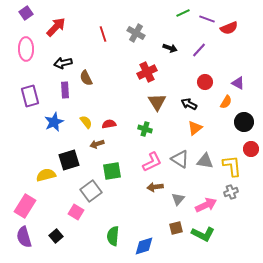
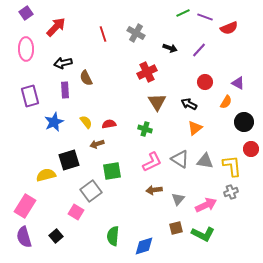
purple line at (207, 19): moved 2 px left, 2 px up
brown arrow at (155, 187): moved 1 px left, 3 px down
